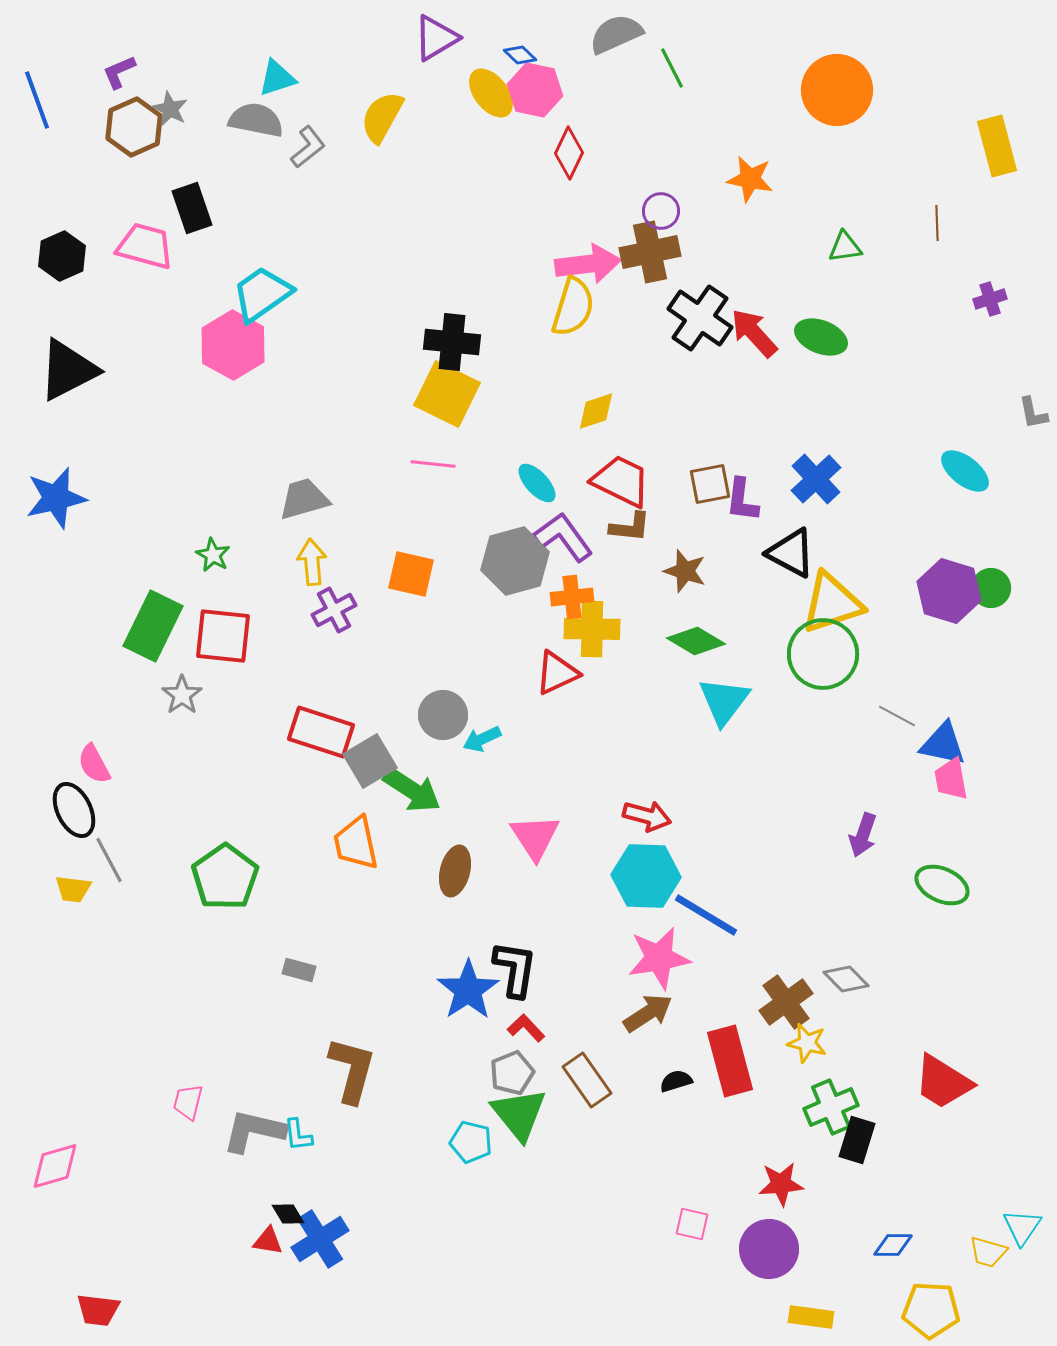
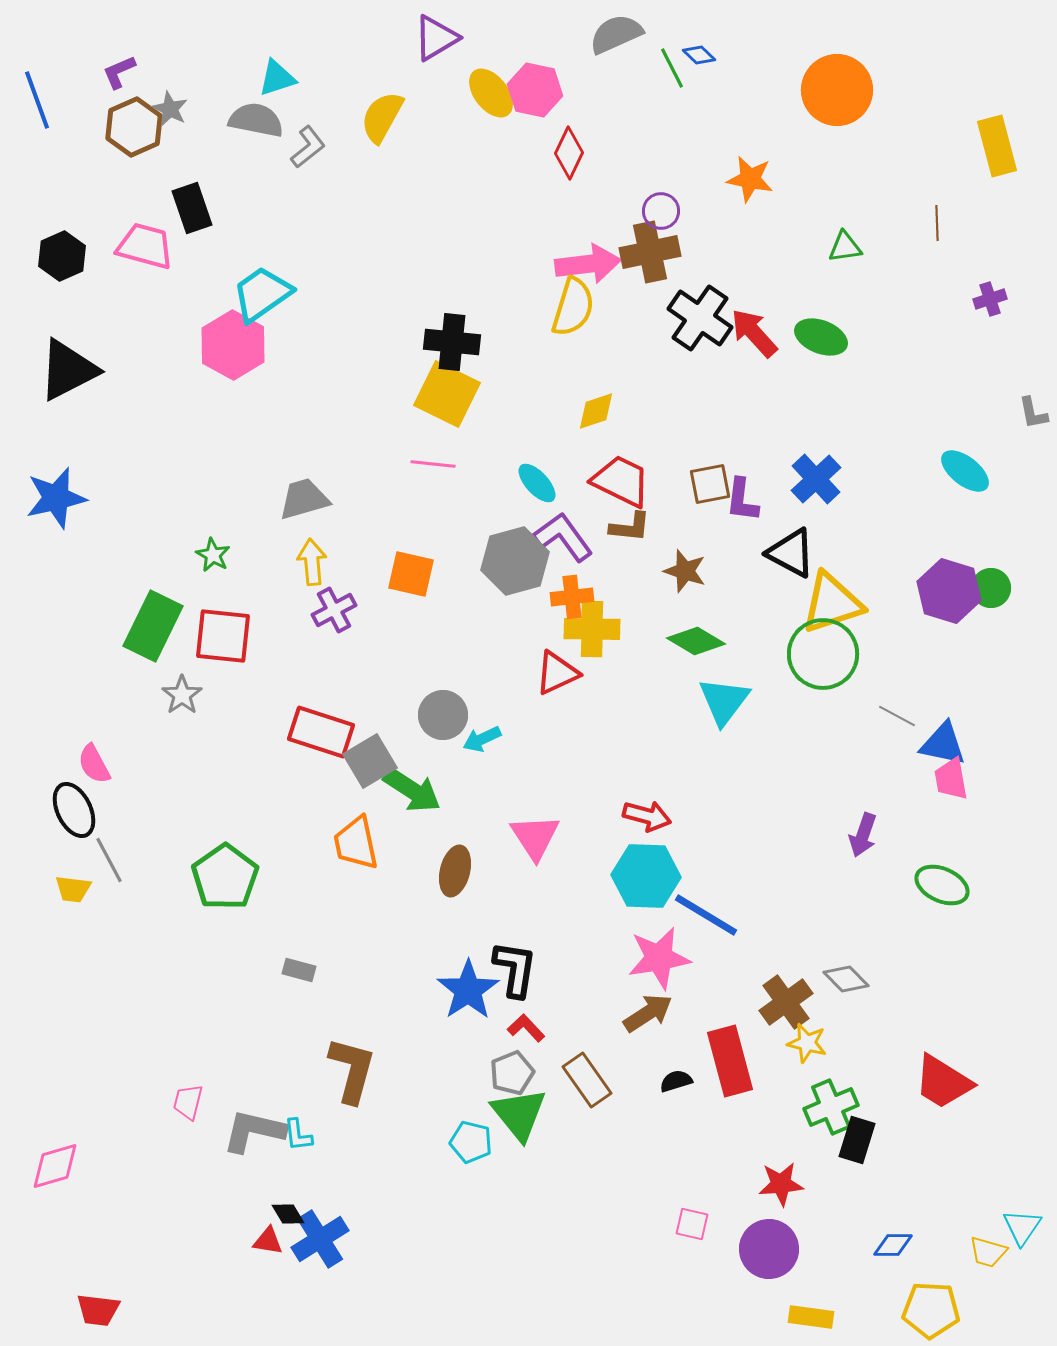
blue diamond at (520, 55): moved 179 px right
